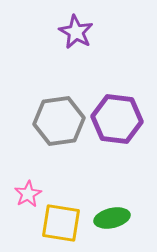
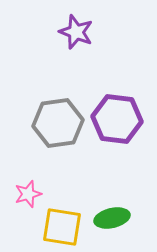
purple star: rotated 8 degrees counterclockwise
gray hexagon: moved 1 px left, 2 px down
pink star: rotated 12 degrees clockwise
yellow square: moved 1 px right, 4 px down
